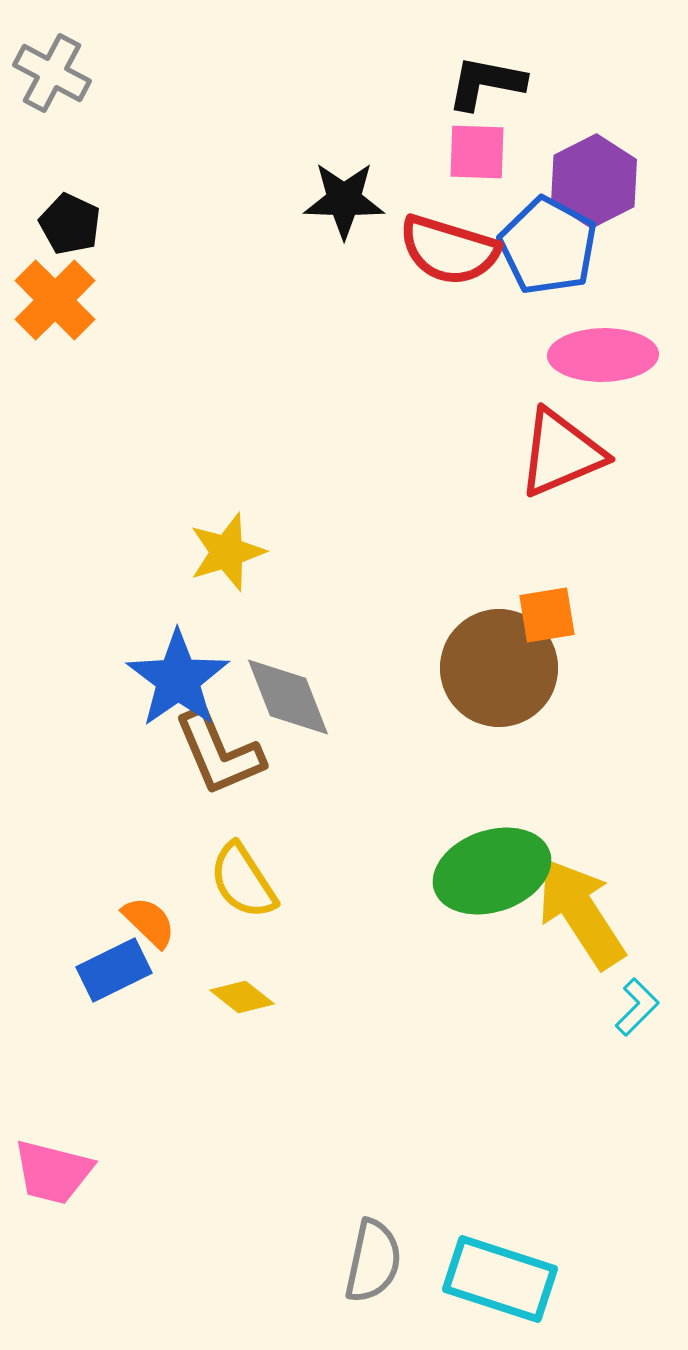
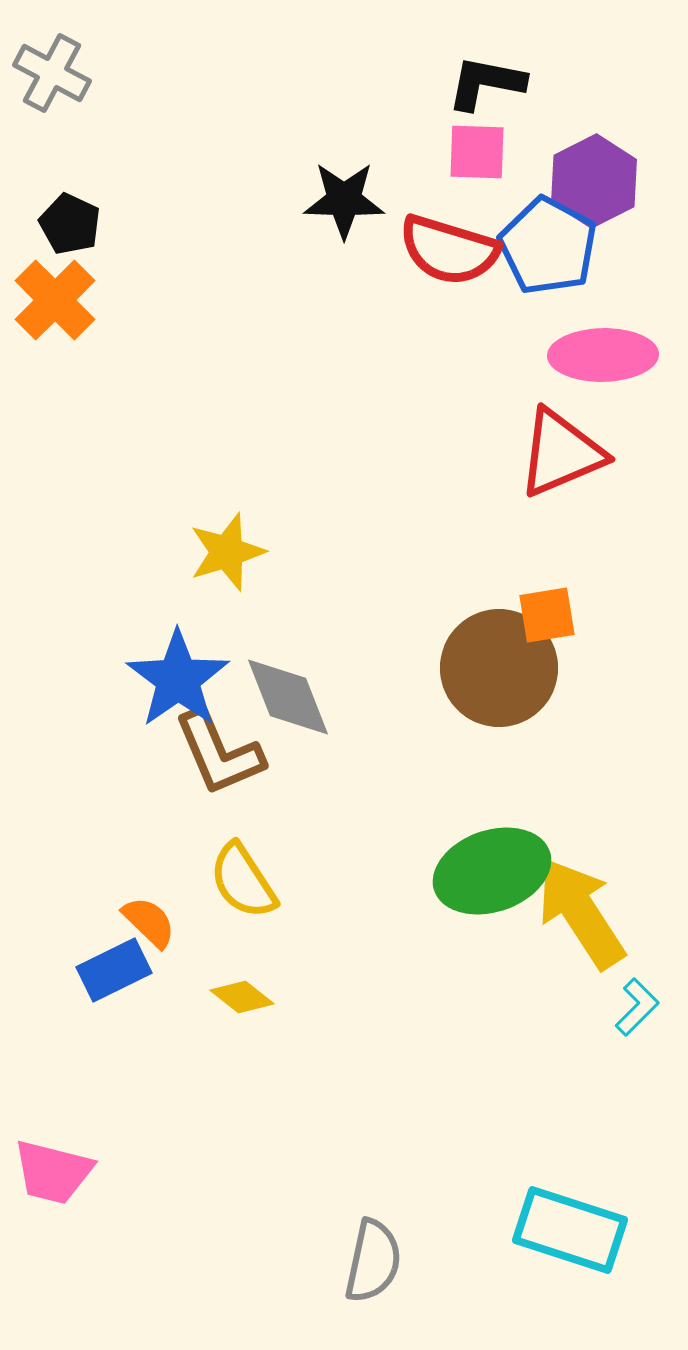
cyan rectangle: moved 70 px right, 49 px up
